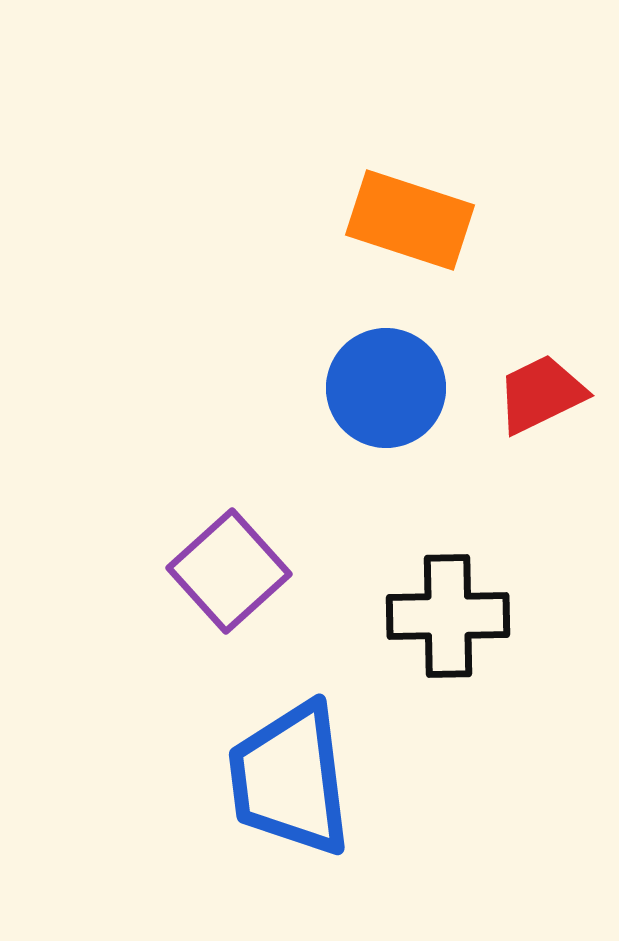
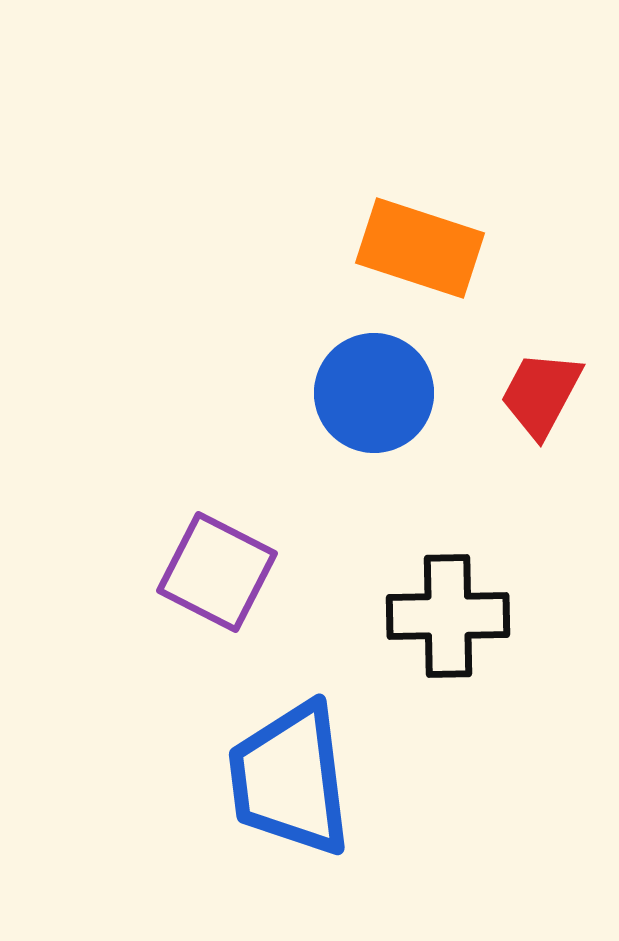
orange rectangle: moved 10 px right, 28 px down
blue circle: moved 12 px left, 5 px down
red trapezoid: rotated 36 degrees counterclockwise
purple square: moved 12 px left, 1 px down; rotated 21 degrees counterclockwise
